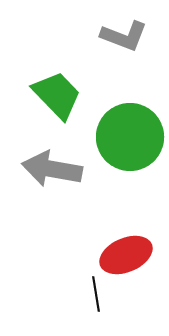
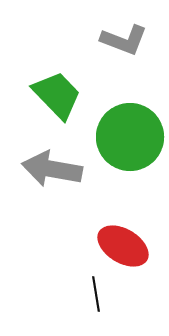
gray L-shape: moved 4 px down
red ellipse: moved 3 px left, 9 px up; rotated 54 degrees clockwise
